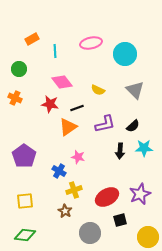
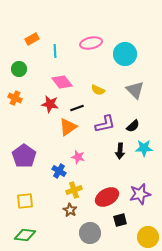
purple star: rotated 10 degrees clockwise
brown star: moved 5 px right, 1 px up
